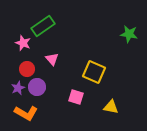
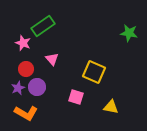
green star: moved 1 px up
red circle: moved 1 px left
